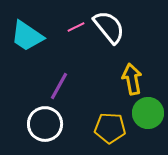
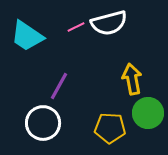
white semicircle: moved 4 px up; rotated 114 degrees clockwise
white circle: moved 2 px left, 1 px up
